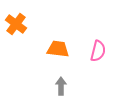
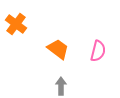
orange trapezoid: rotated 30 degrees clockwise
